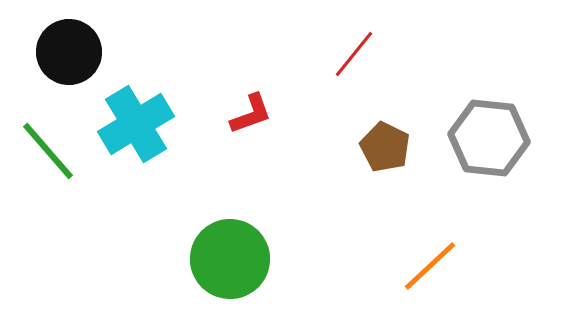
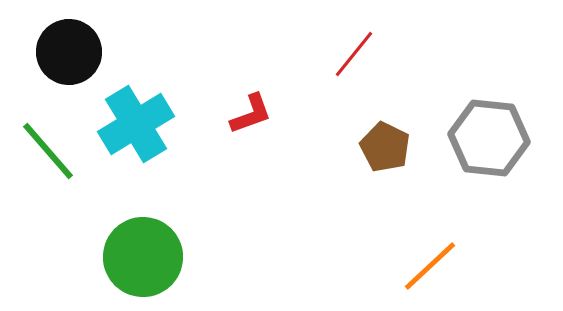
green circle: moved 87 px left, 2 px up
